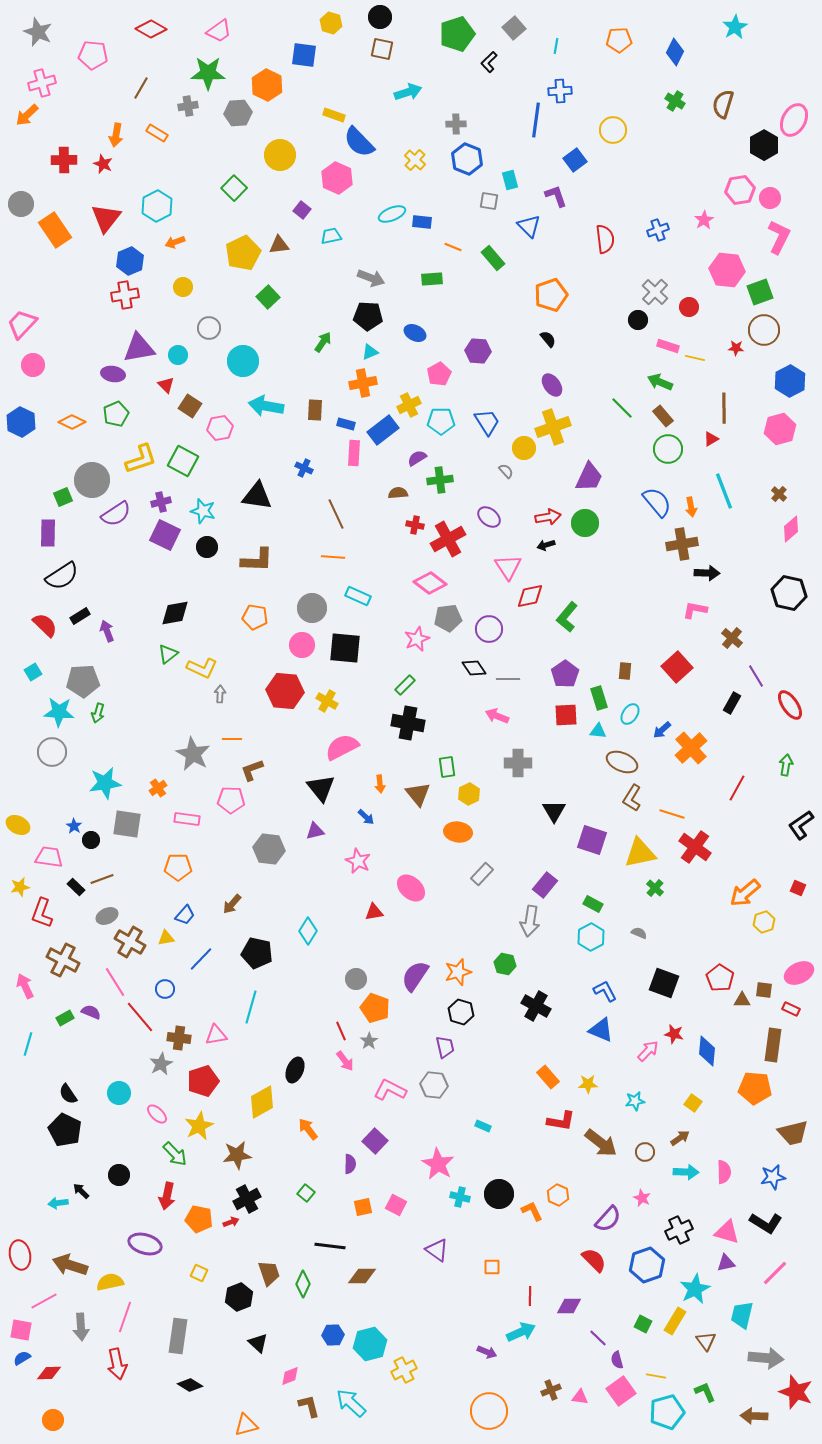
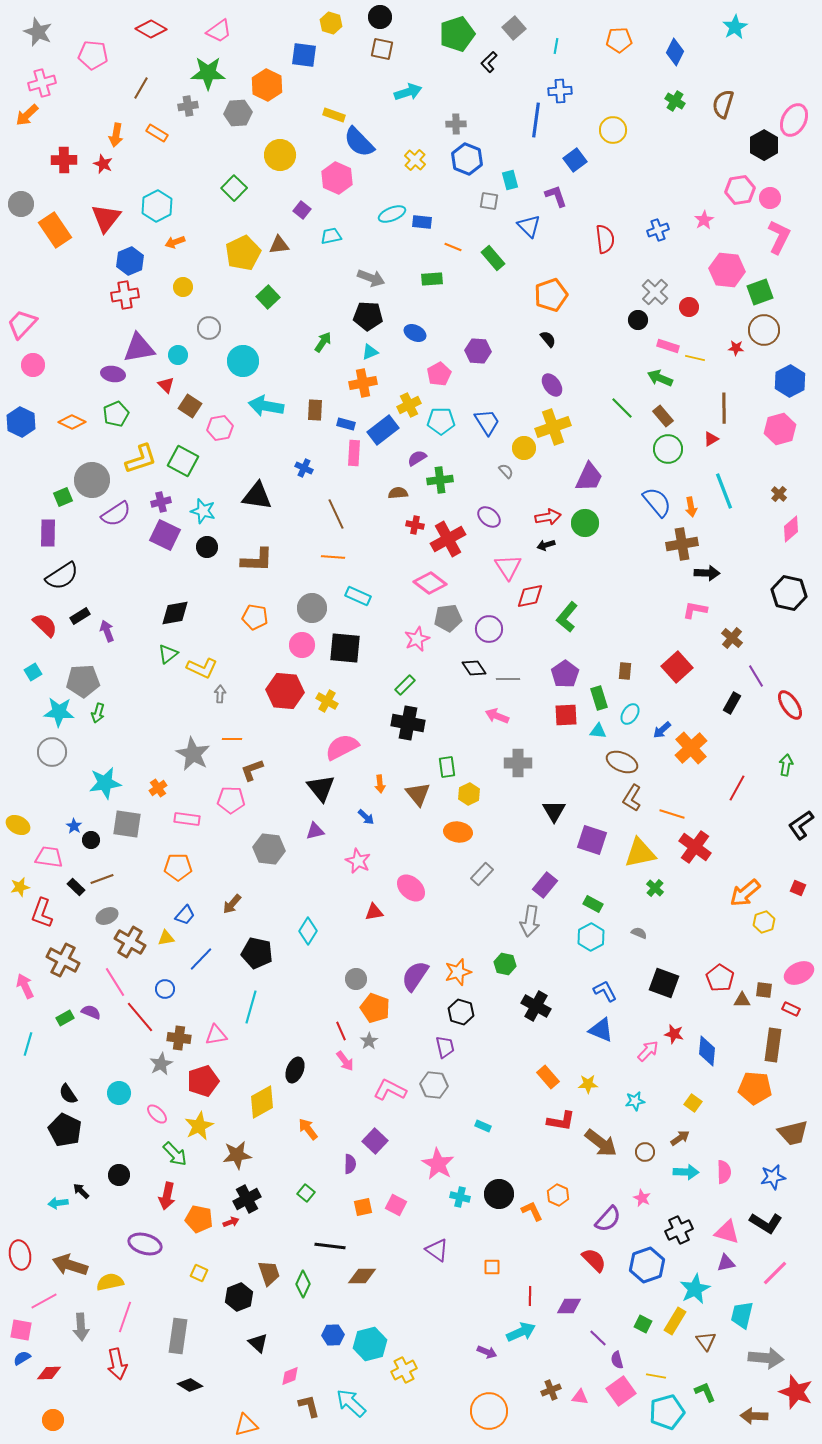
green arrow at (660, 382): moved 4 px up
